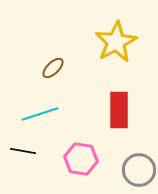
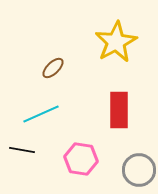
cyan line: moved 1 px right; rotated 6 degrees counterclockwise
black line: moved 1 px left, 1 px up
